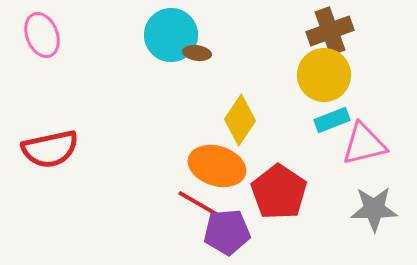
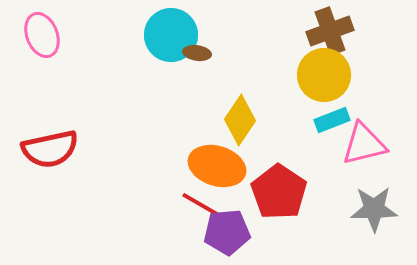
red line: moved 4 px right, 2 px down
